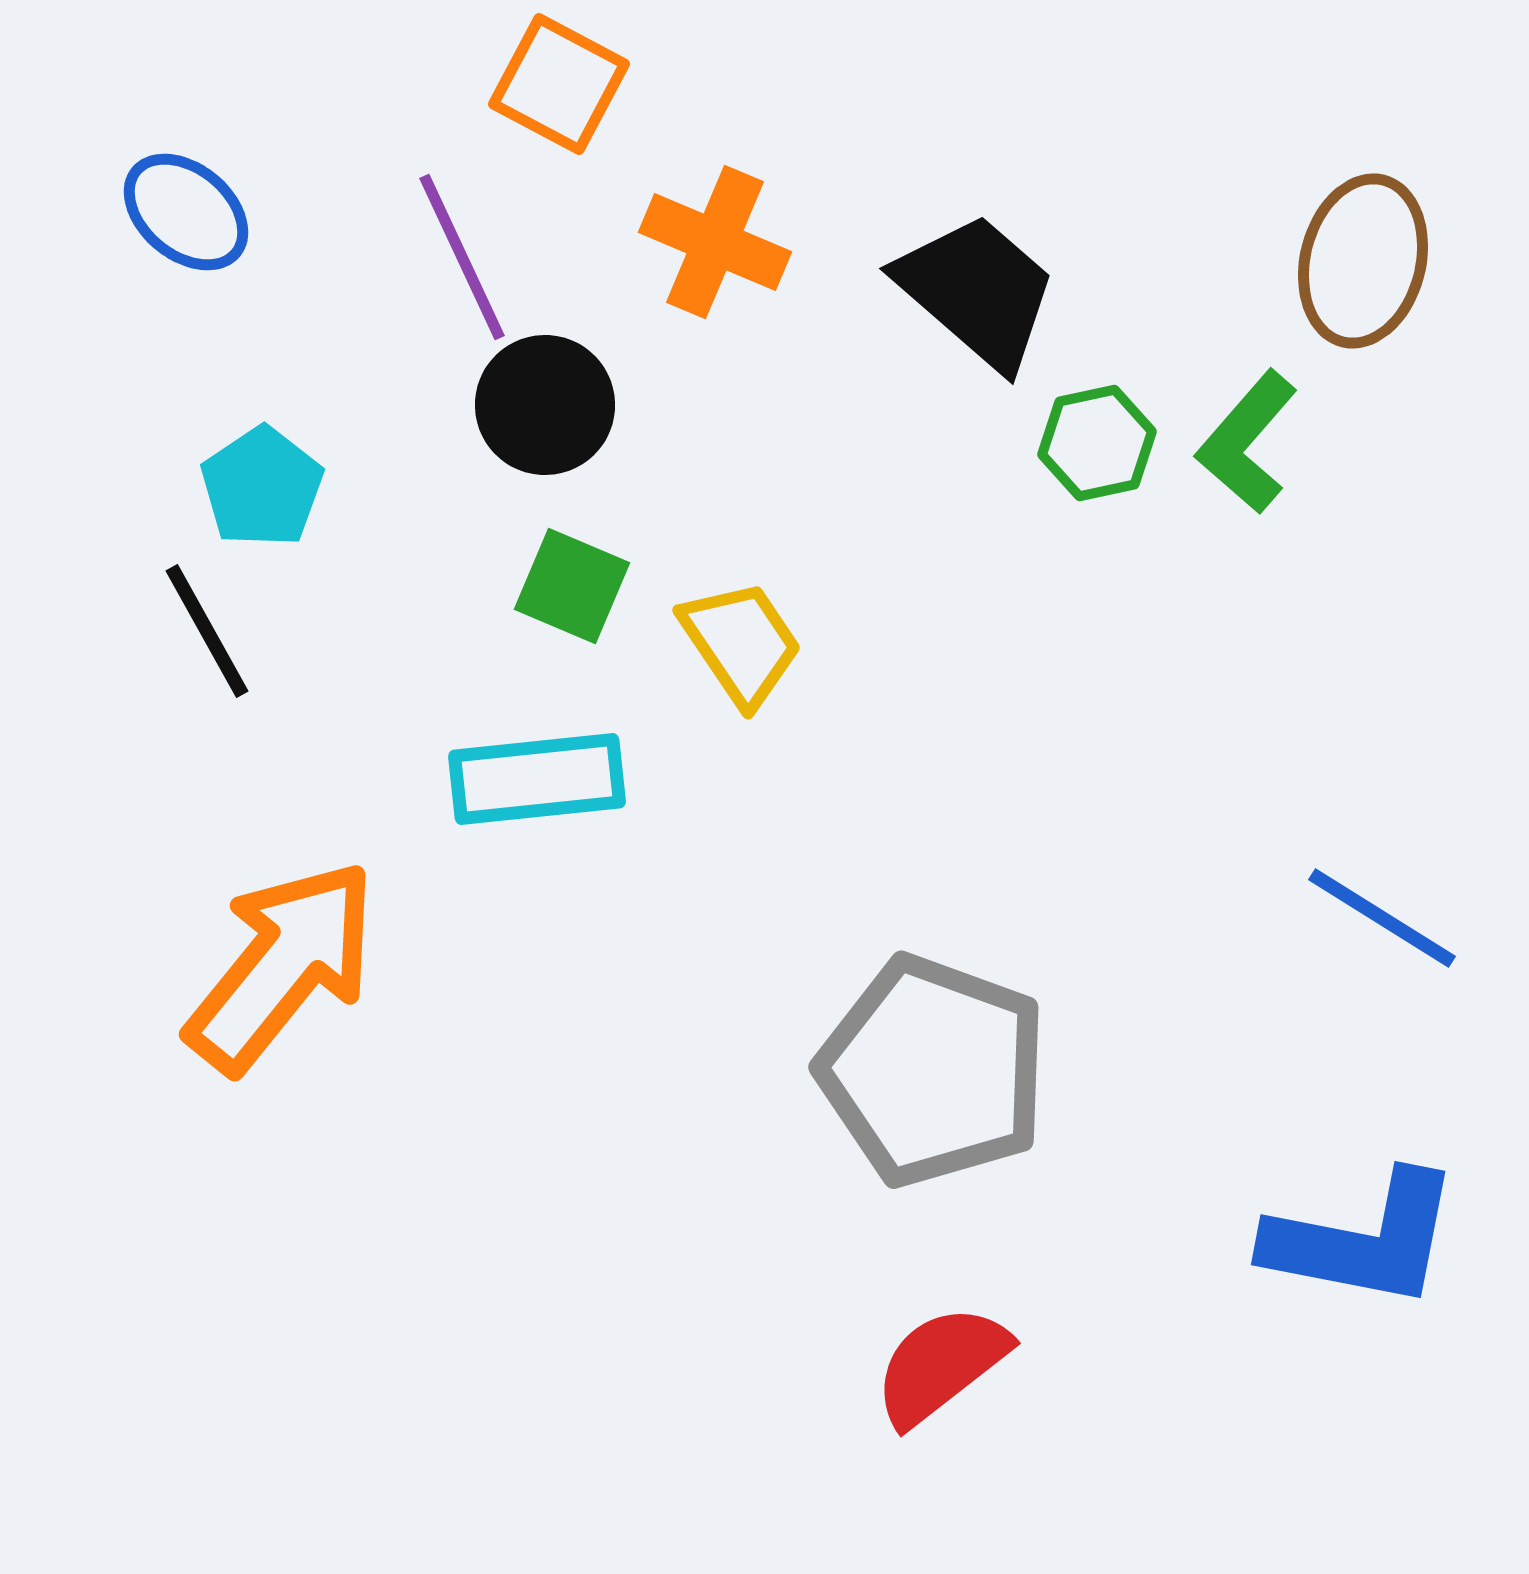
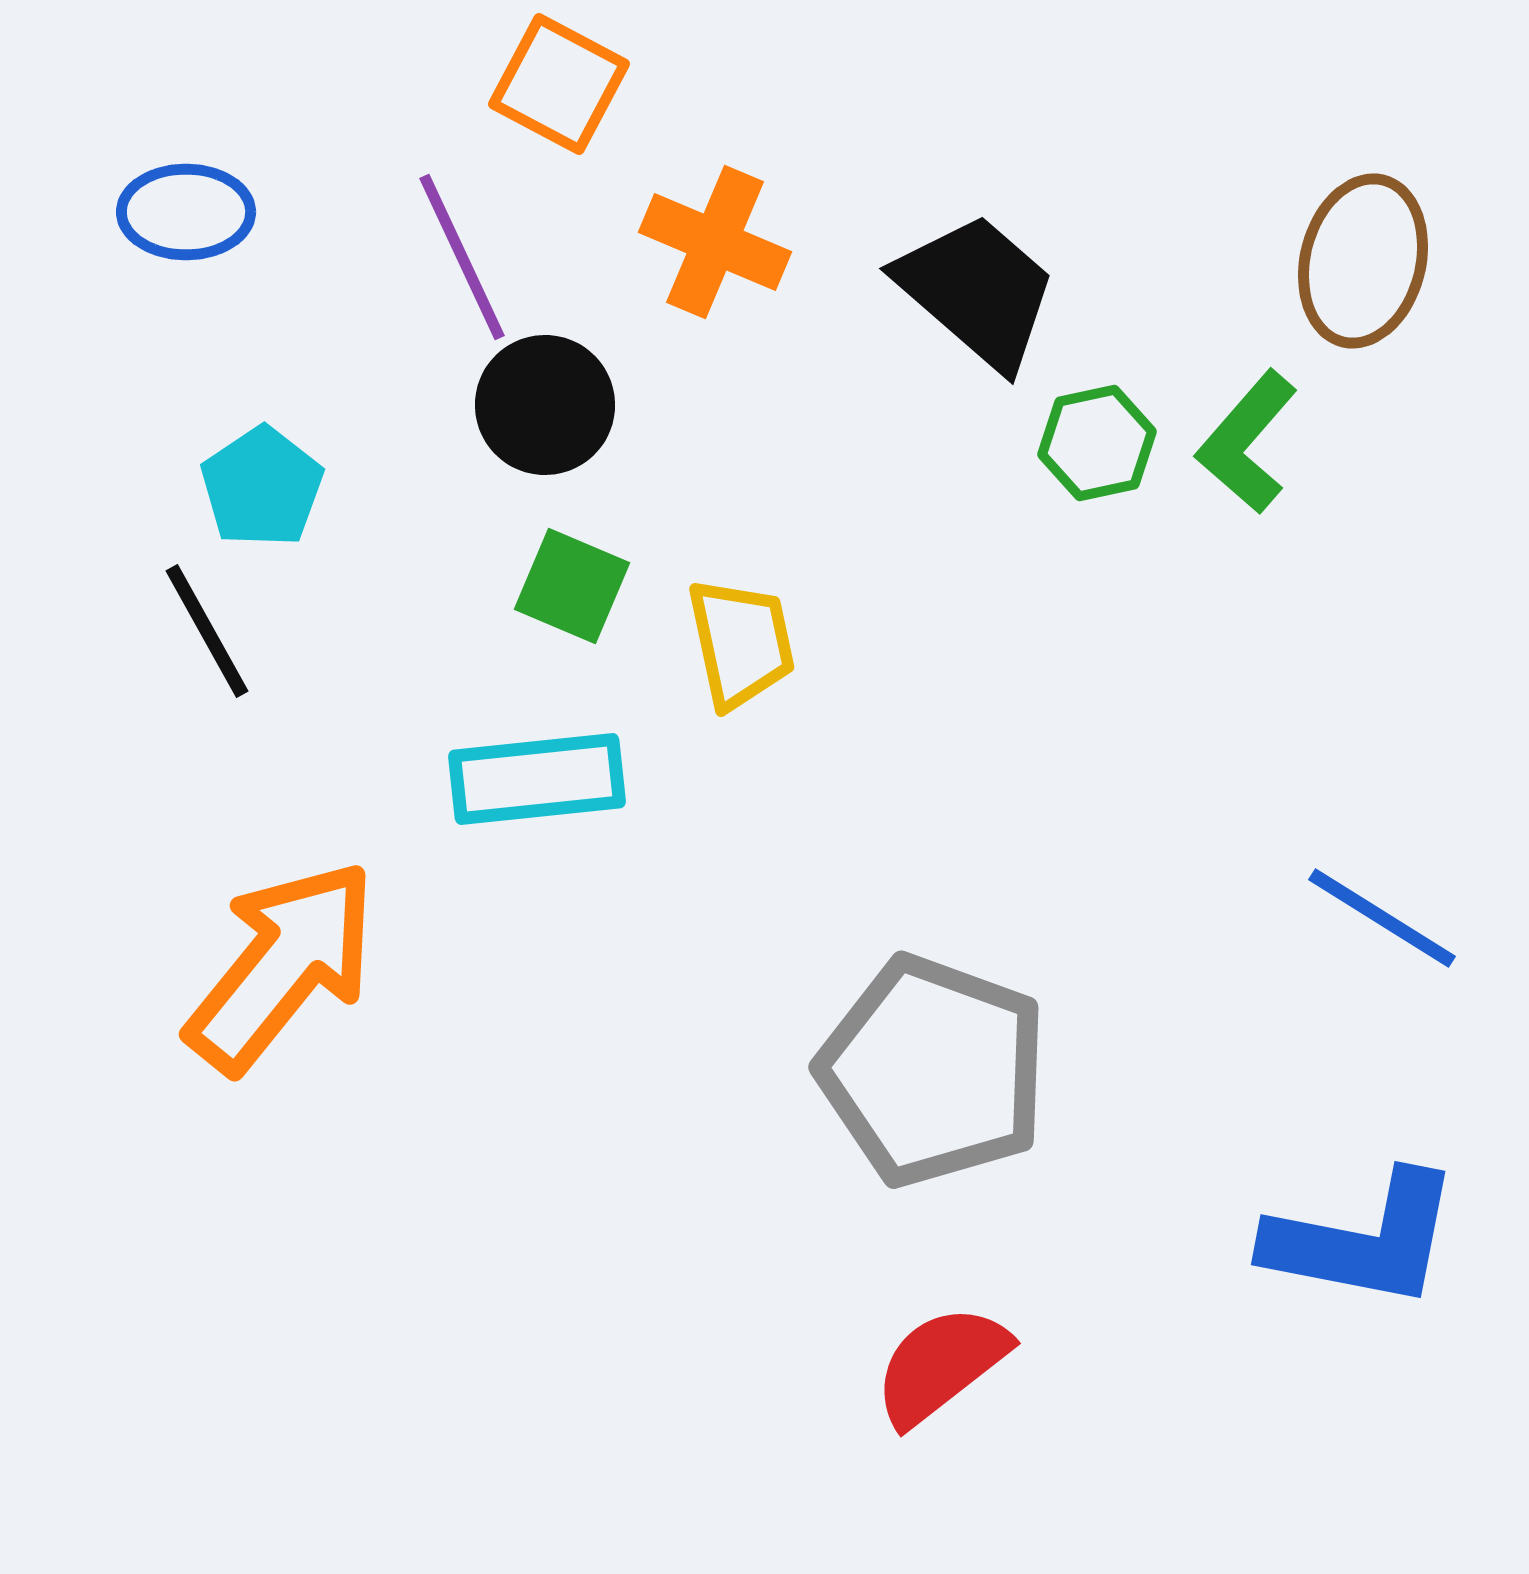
blue ellipse: rotated 40 degrees counterclockwise
yellow trapezoid: rotated 22 degrees clockwise
